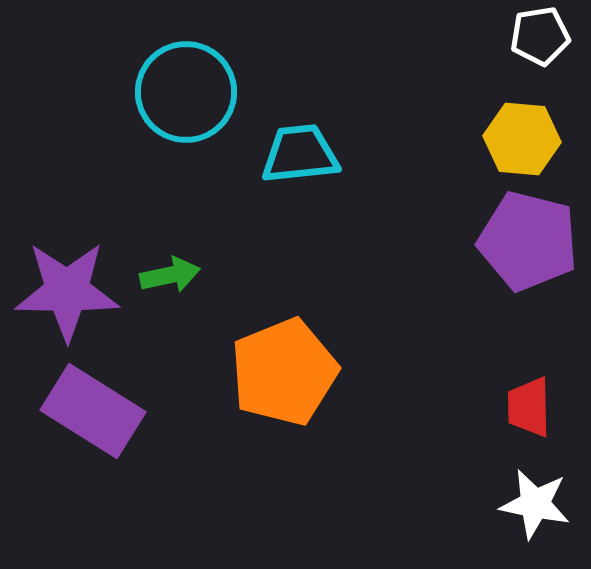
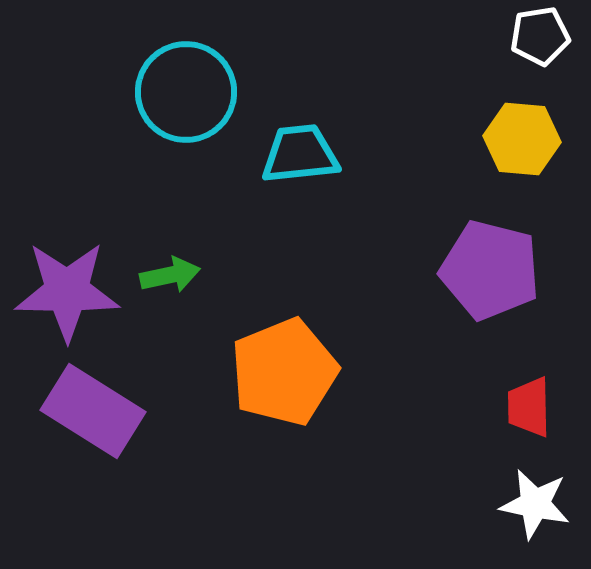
purple pentagon: moved 38 px left, 29 px down
